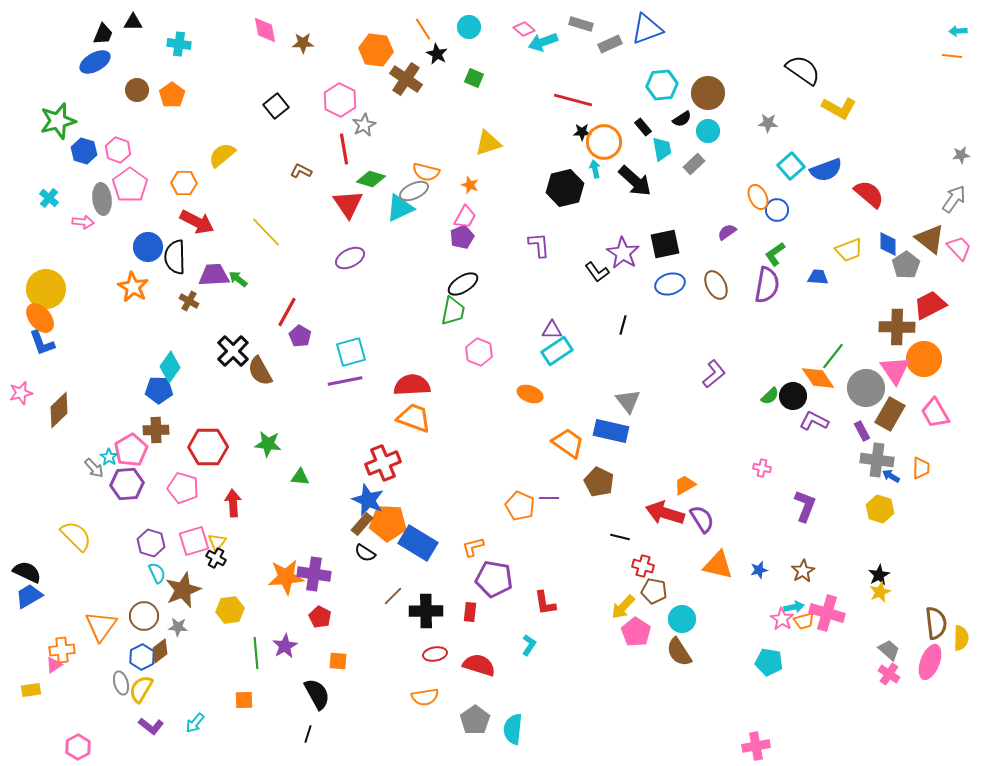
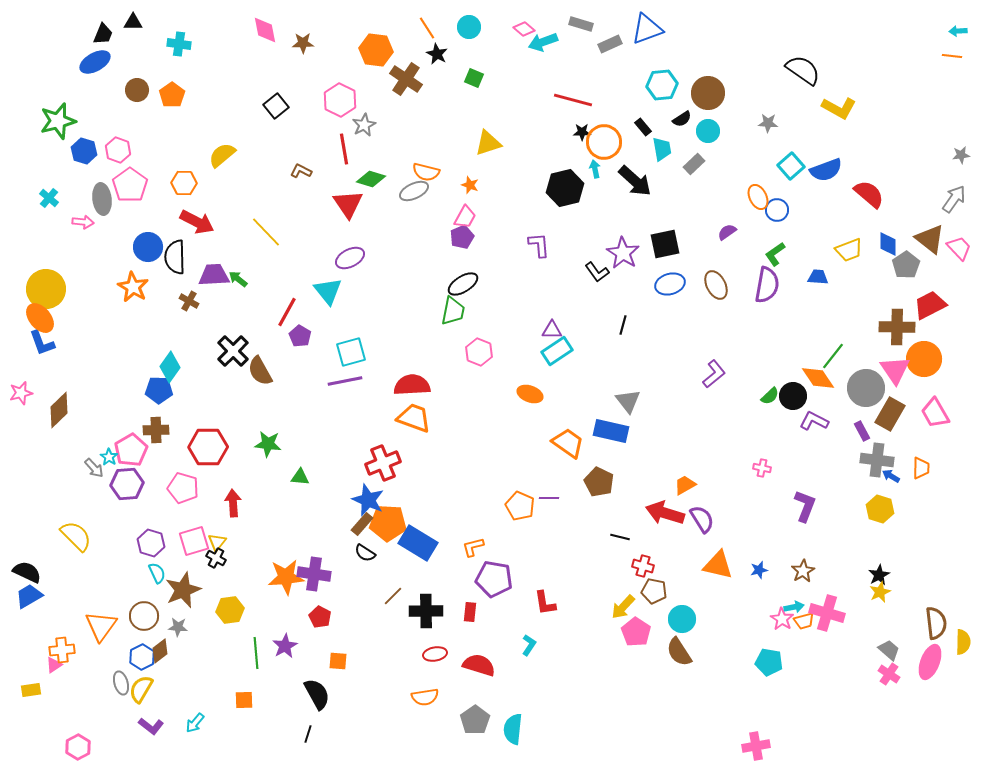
orange line at (423, 29): moved 4 px right, 1 px up
cyan triangle at (400, 208): moved 72 px left, 83 px down; rotated 44 degrees counterclockwise
yellow semicircle at (961, 638): moved 2 px right, 4 px down
